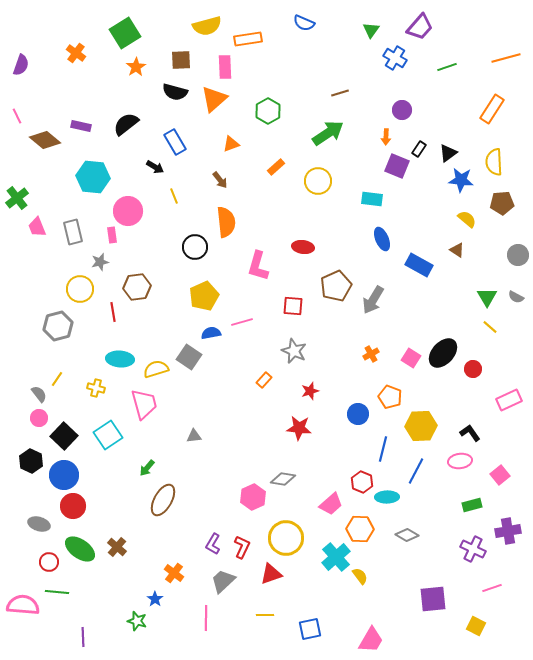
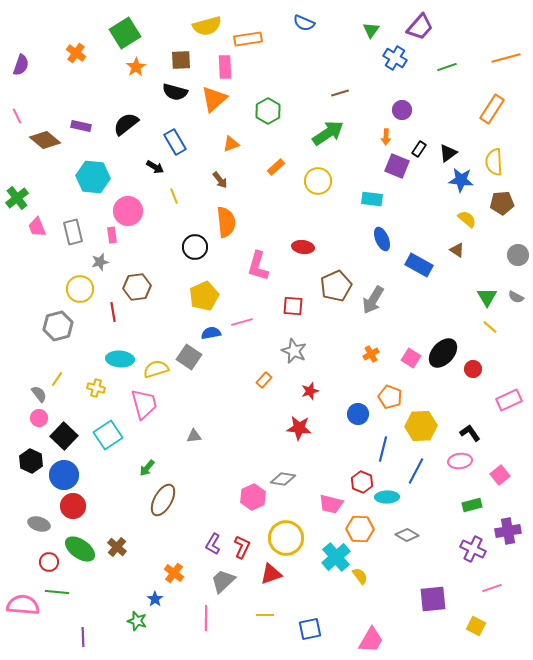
pink trapezoid at (331, 504): rotated 55 degrees clockwise
